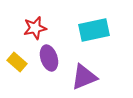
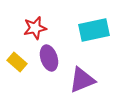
purple triangle: moved 2 px left, 3 px down
